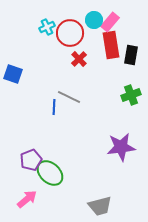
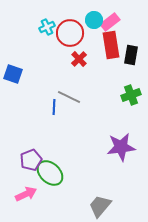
pink rectangle: rotated 12 degrees clockwise
pink arrow: moved 1 px left, 5 px up; rotated 15 degrees clockwise
gray trapezoid: rotated 145 degrees clockwise
